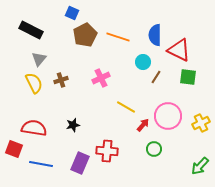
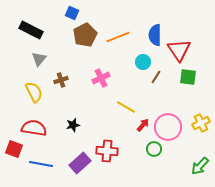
orange line: rotated 40 degrees counterclockwise
red triangle: rotated 30 degrees clockwise
yellow semicircle: moved 9 px down
pink circle: moved 11 px down
purple rectangle: rotated 25 degrees clockwise
